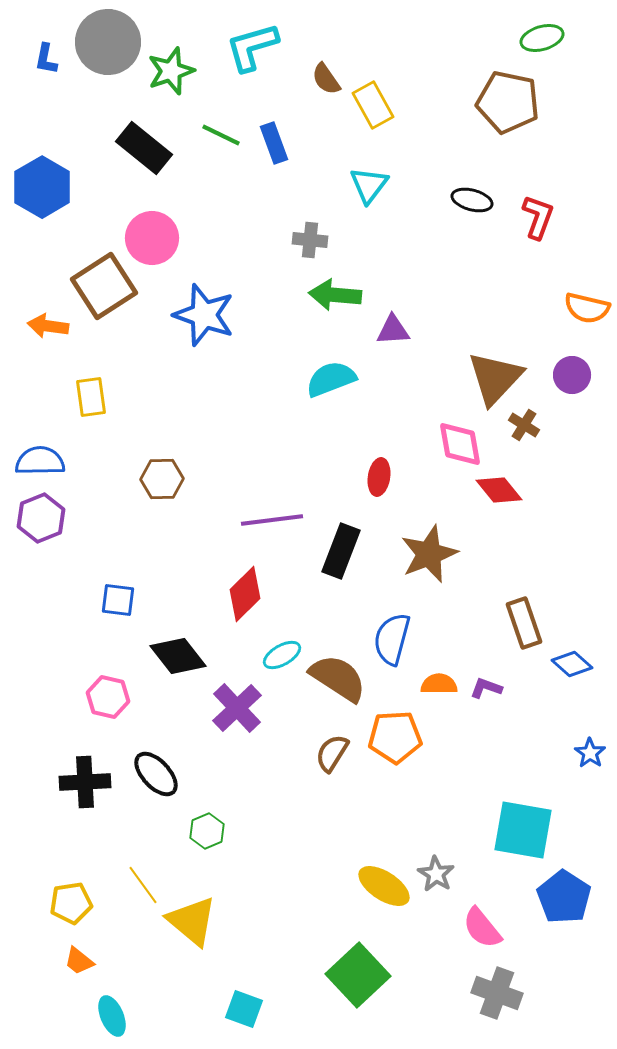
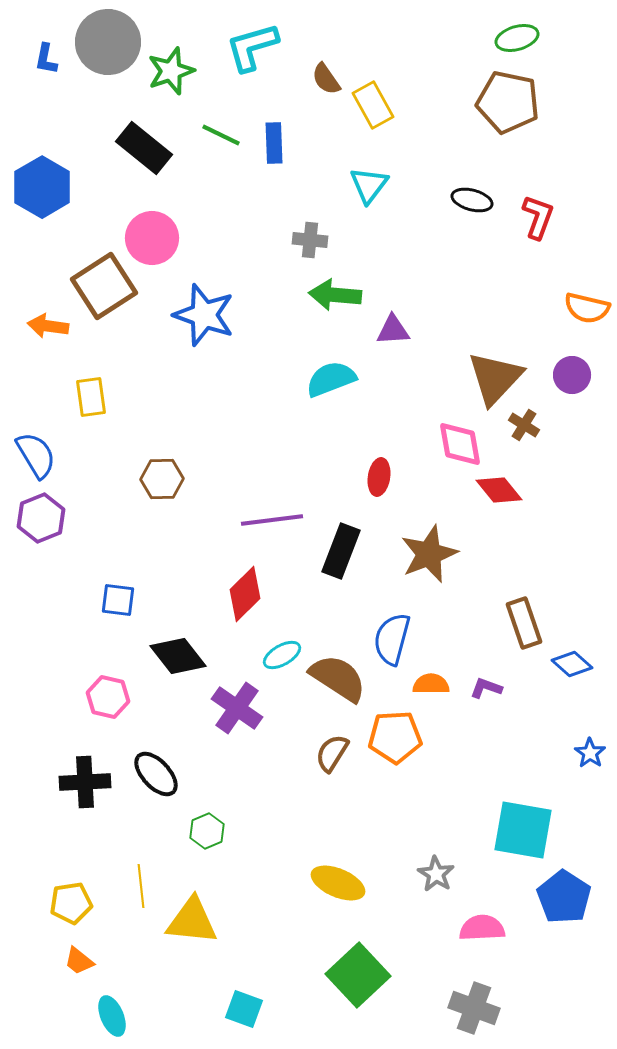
green ellipse at (542, 38): moved 25 px left
blue rectangle at (274, 143): rotated 18 degrees clockwise
blue semicircle at (40, 461): moved 4 px left, 6 px up; rotated 60 degrees clockwise
orange semicircle at (439, 684): moved 8 px left
purple cross at (237, 708): rotated 12 degrees counterclockwise
yellow line at (143, 885): moved 2 px left, 1 px down; rotated 30 degrees clockwise
yellow ellipse at (384, 886): moved 46 px left, 3 px up; rotated 10 degrees counterclockwise
yellow triangle at (192, 921): rotated 34 degrees counterclockwise
pink semicircle at (482, 928): rotated 126 degrees clockwise
gray cross at (497, 993): moved 23 px left, 15 px down
